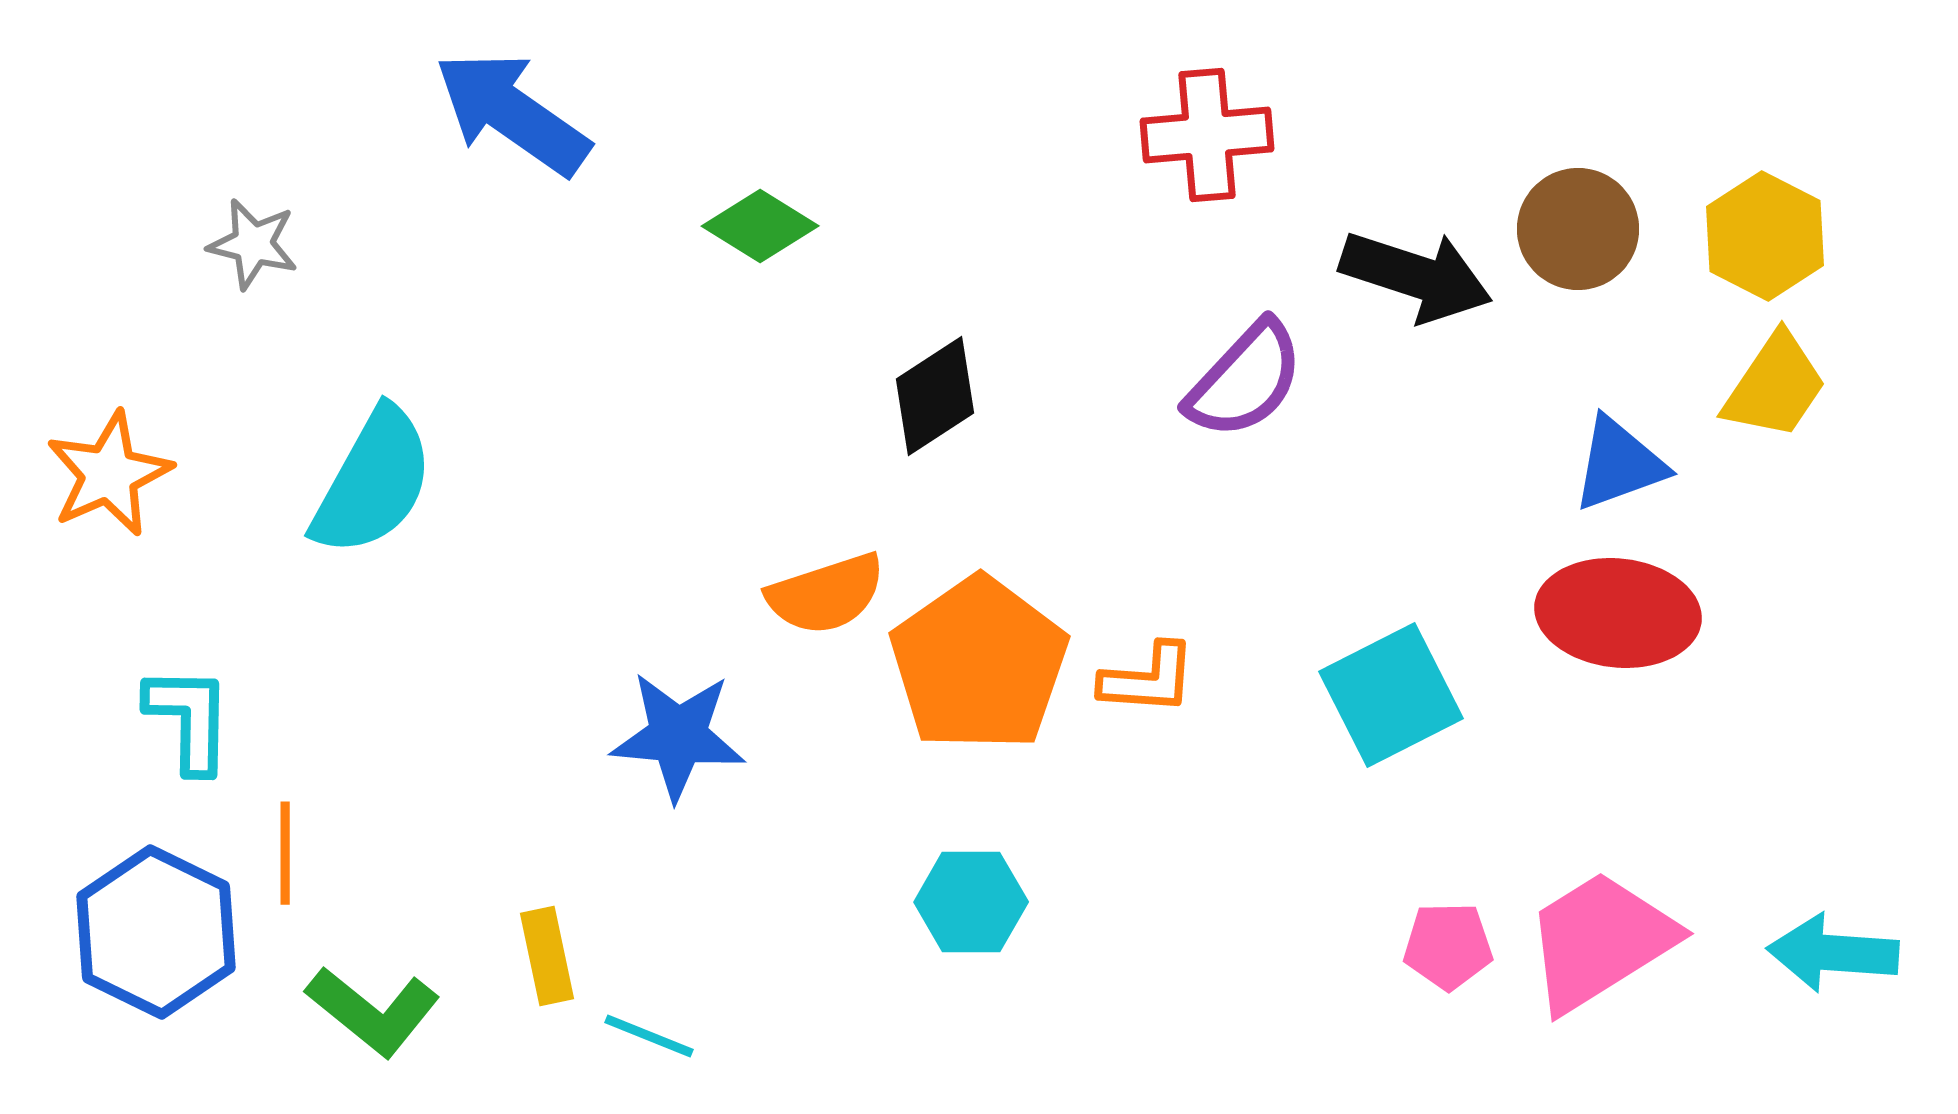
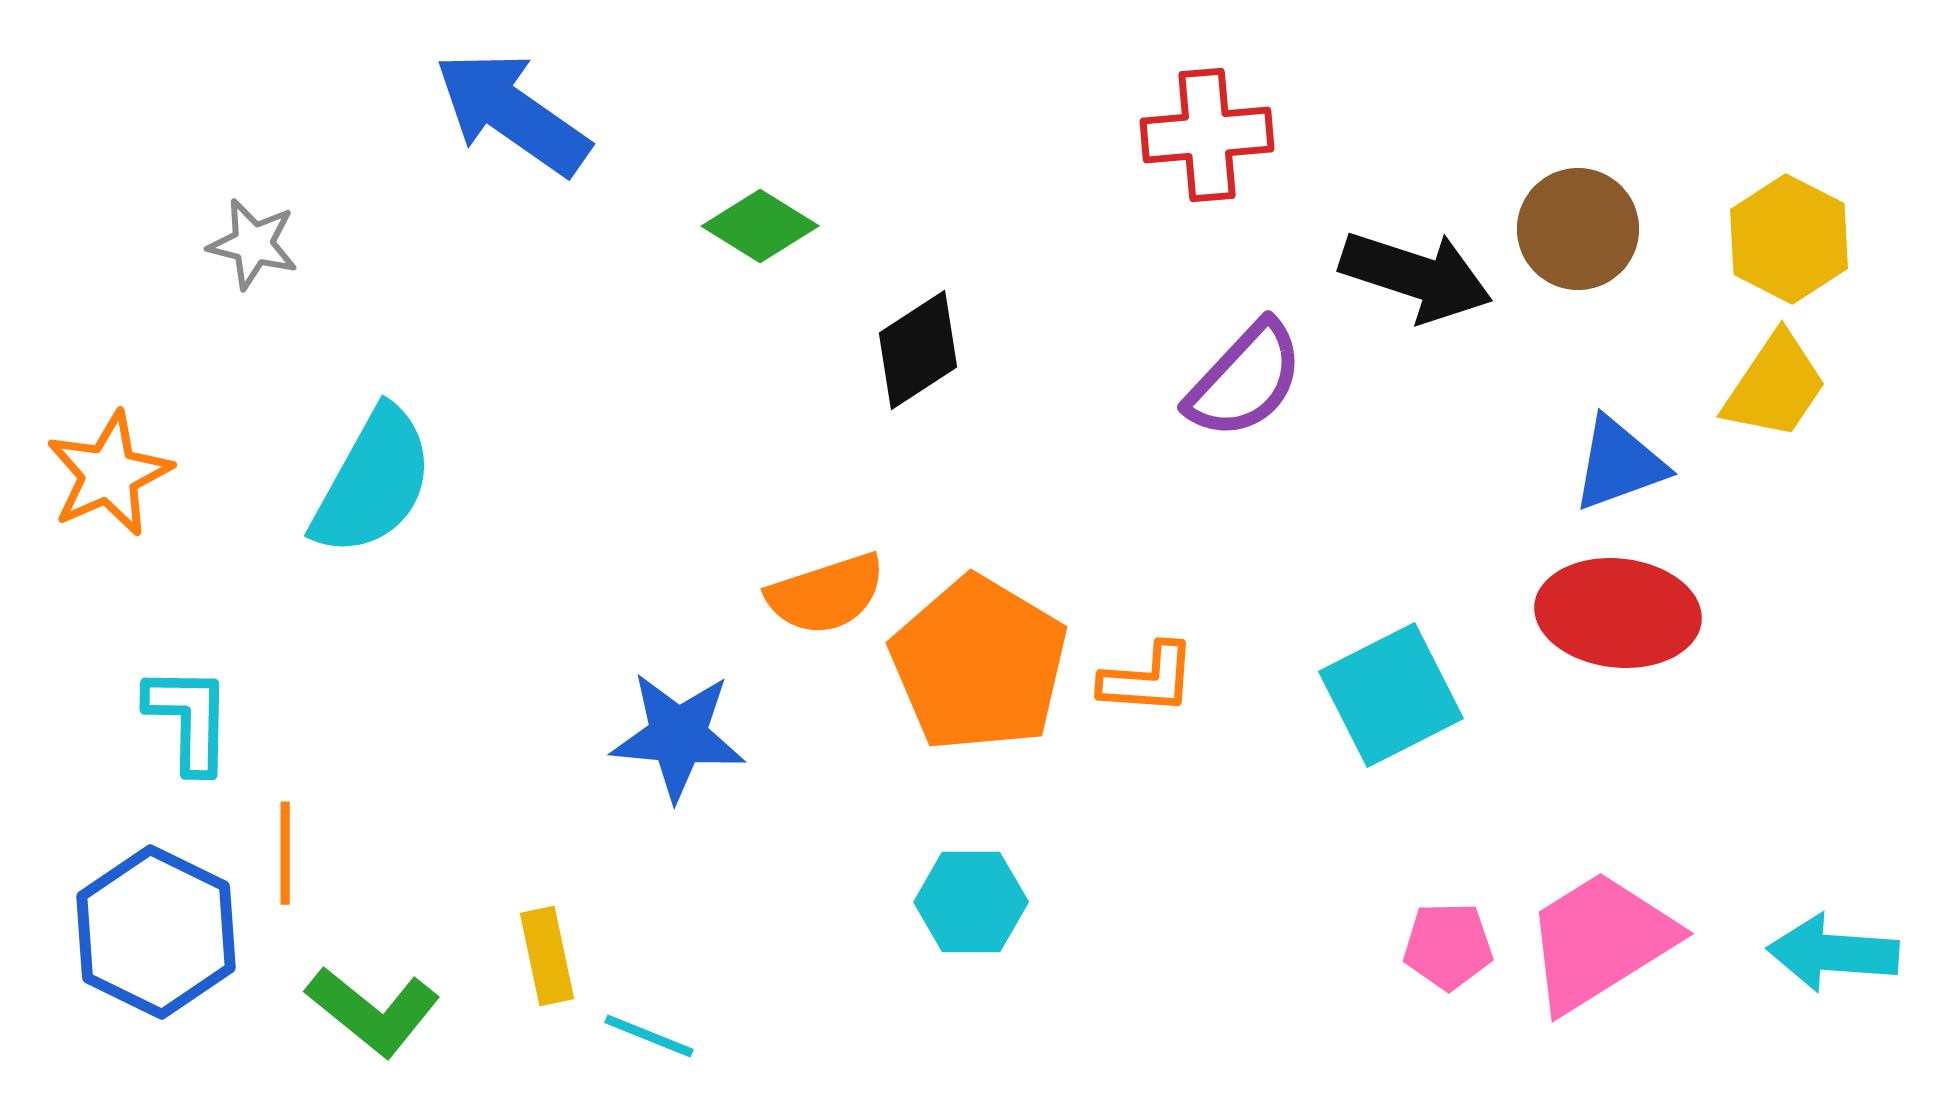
yellow hexagon: moved 24 px right, 3 px down
black diamond: moved 17 px left, 46 px up
orange pentagon: rotated 6 degrees counterclockwise
